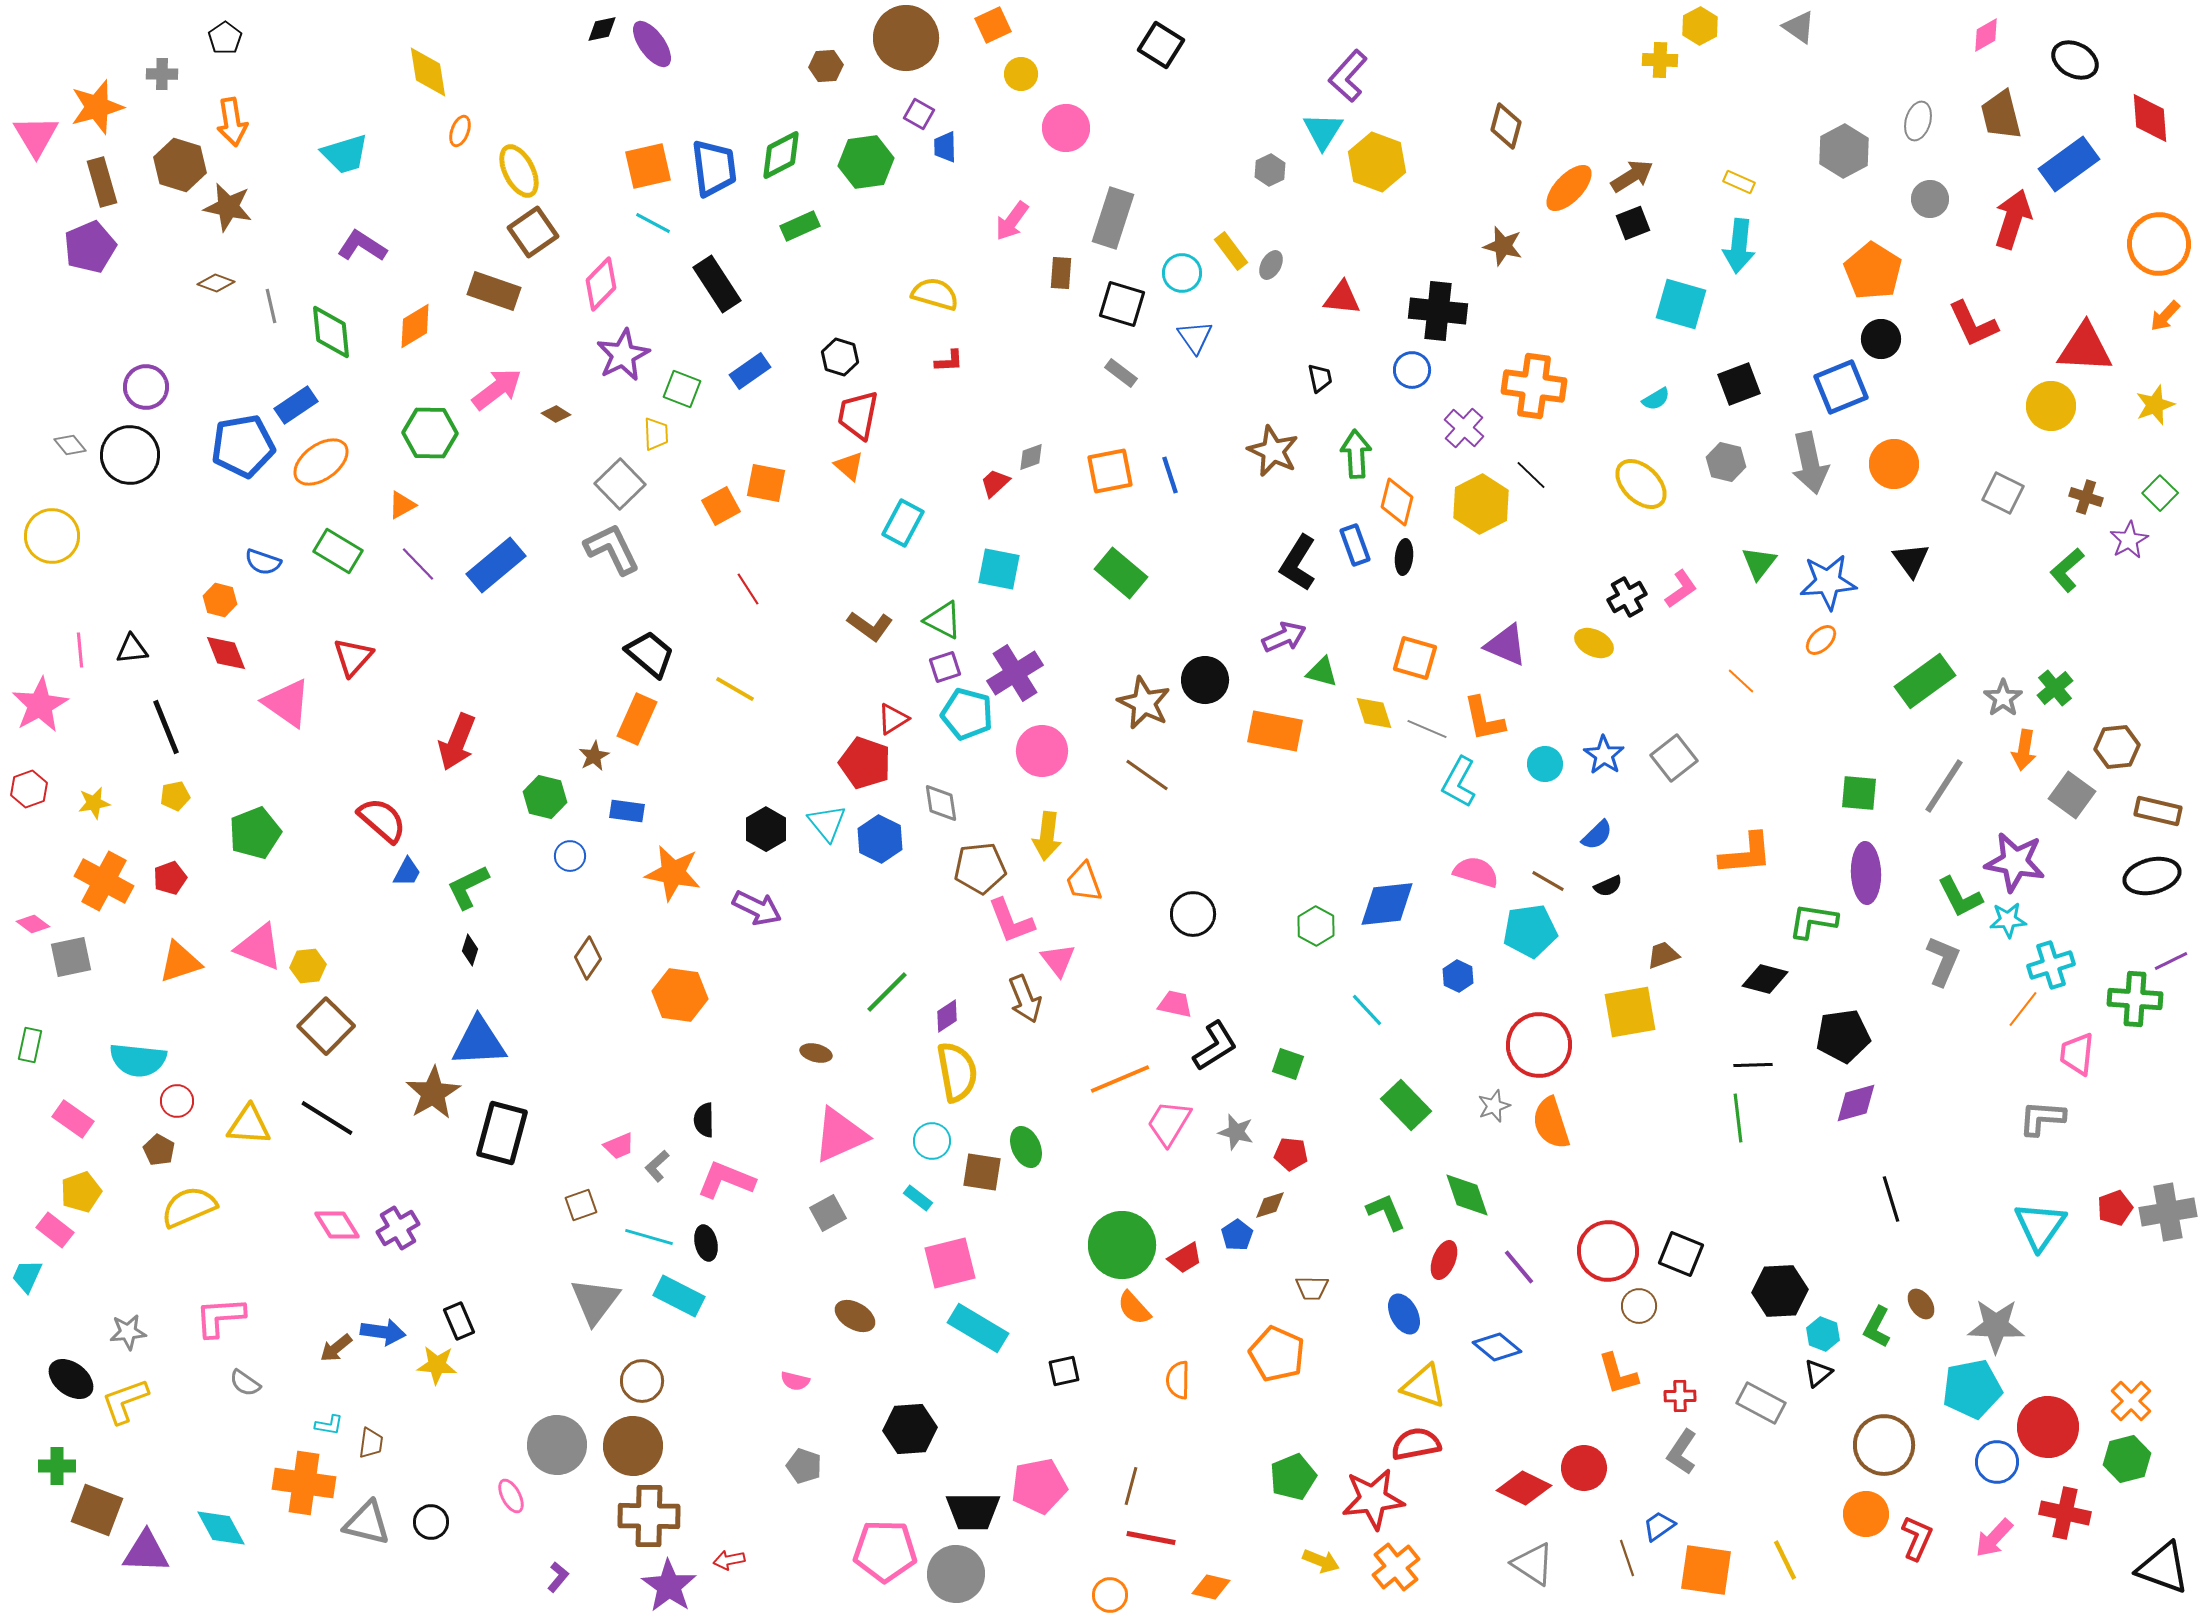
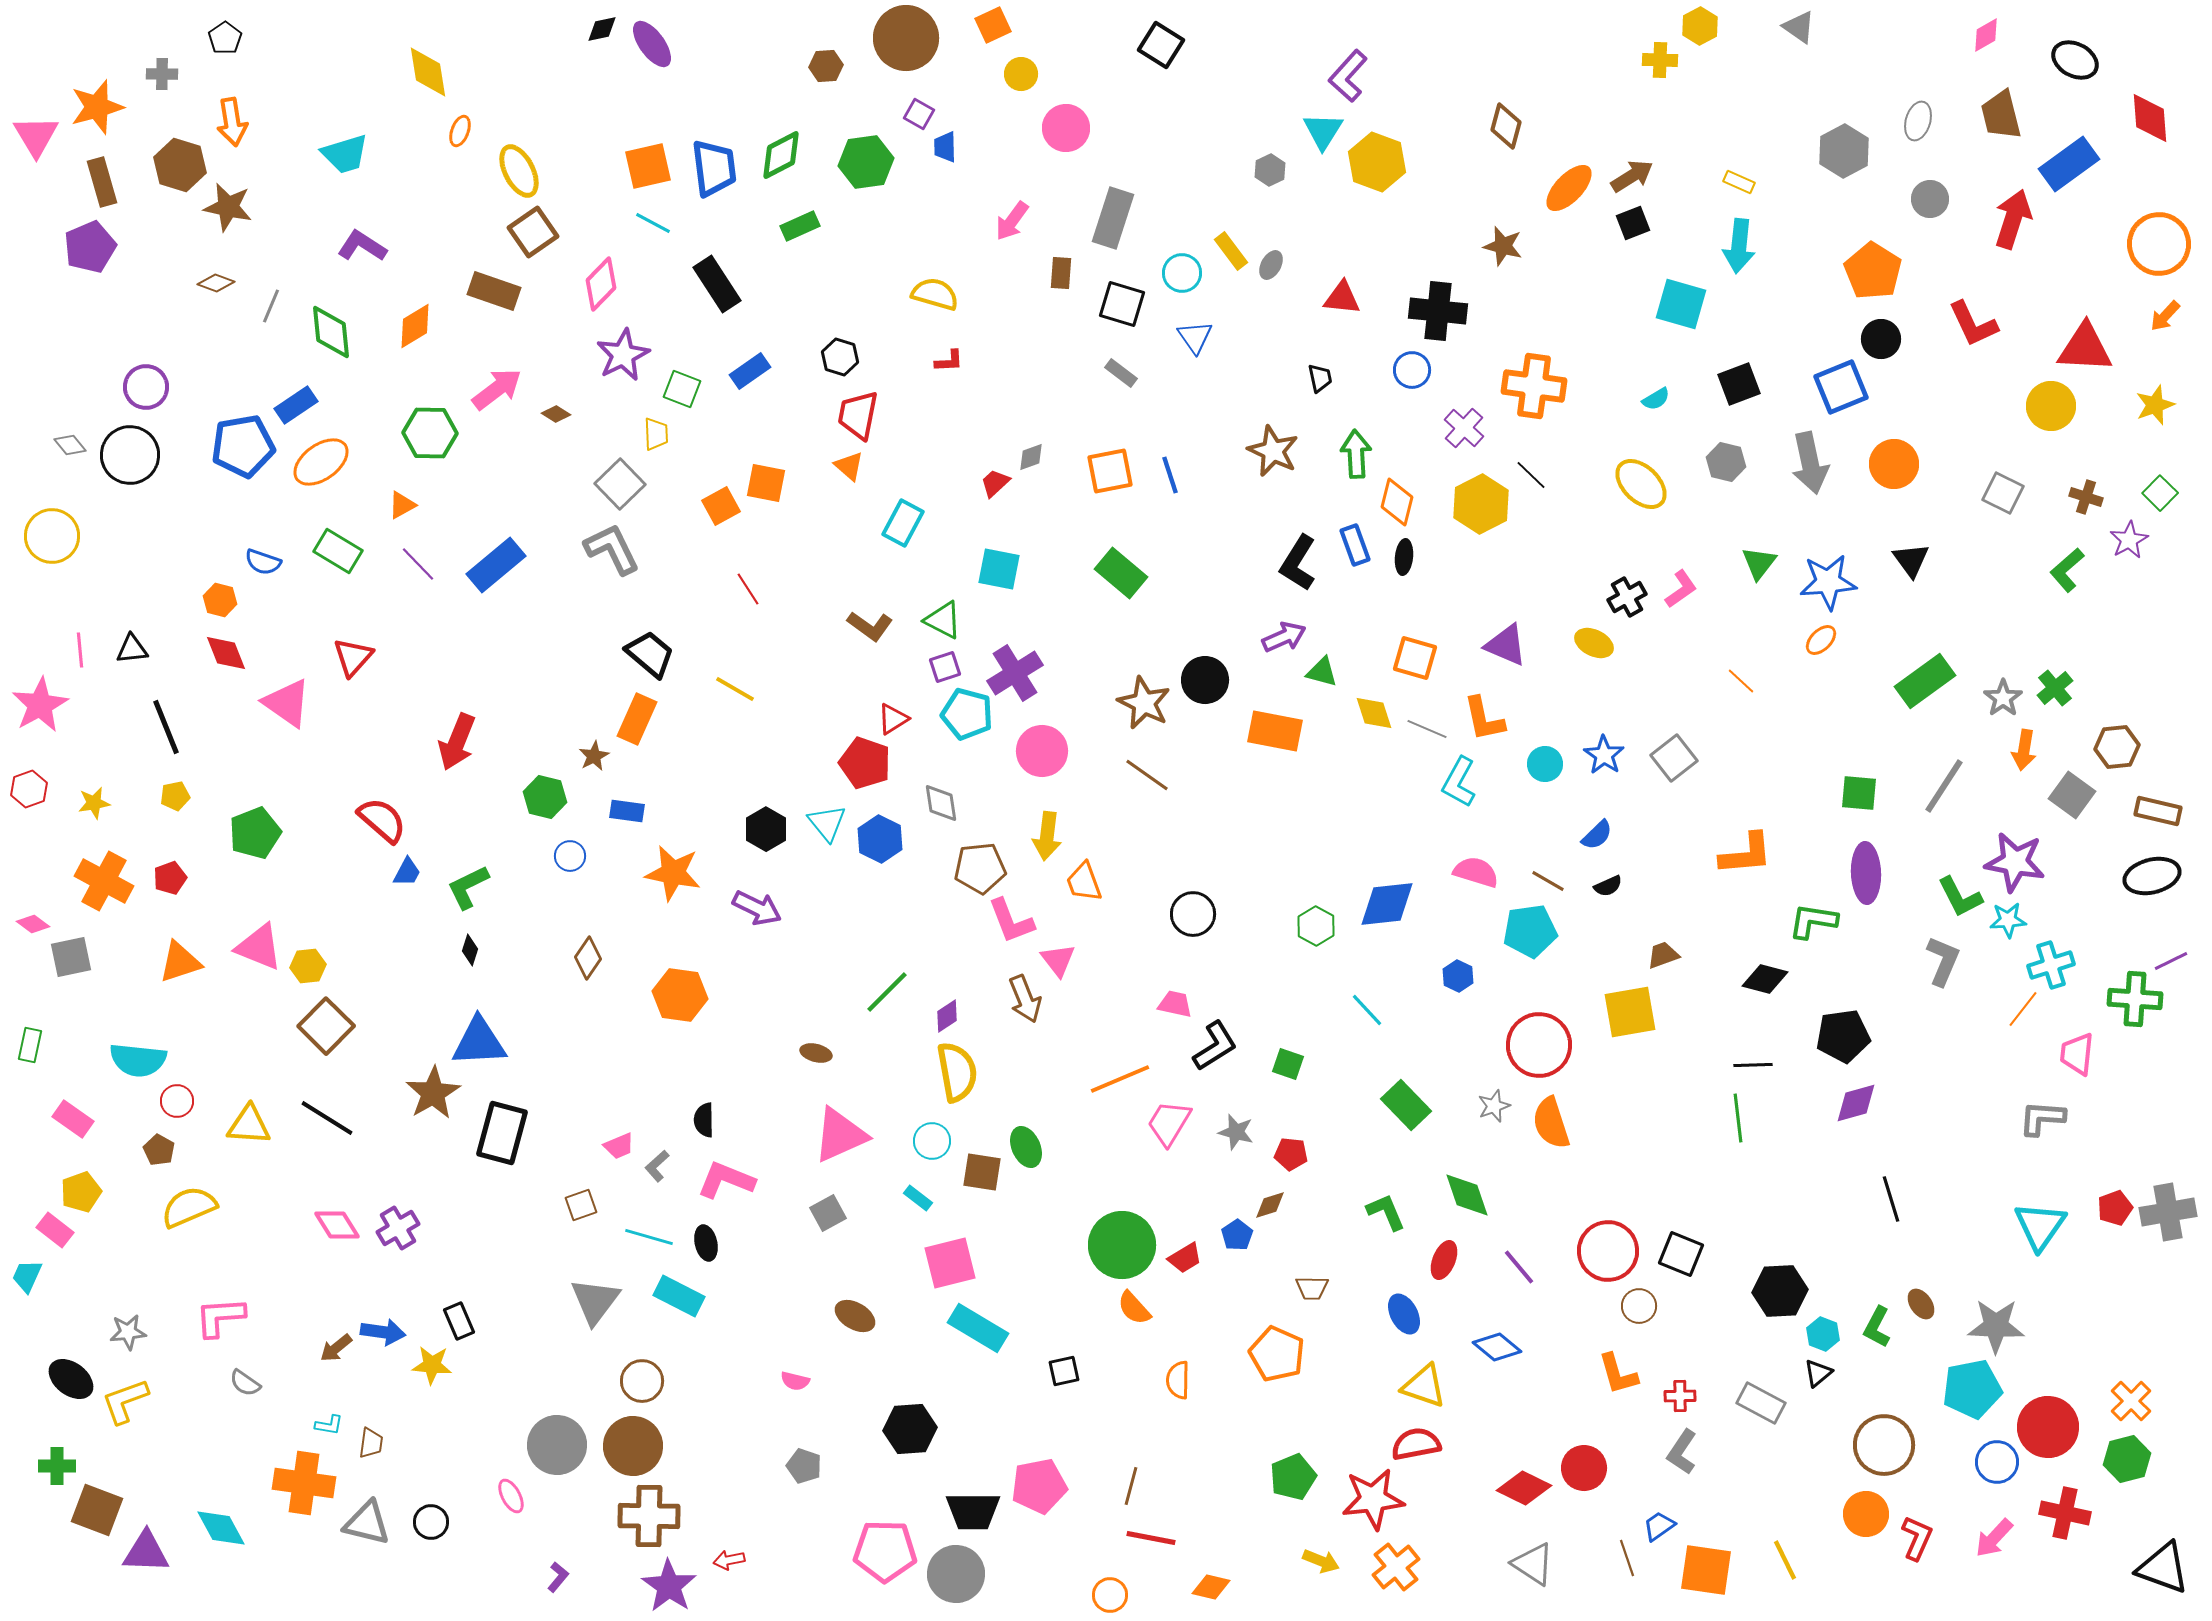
gray line at (271, 306): rotated 36 degrees clockwise
yellow star at (437, 1365): moved 5 px left
